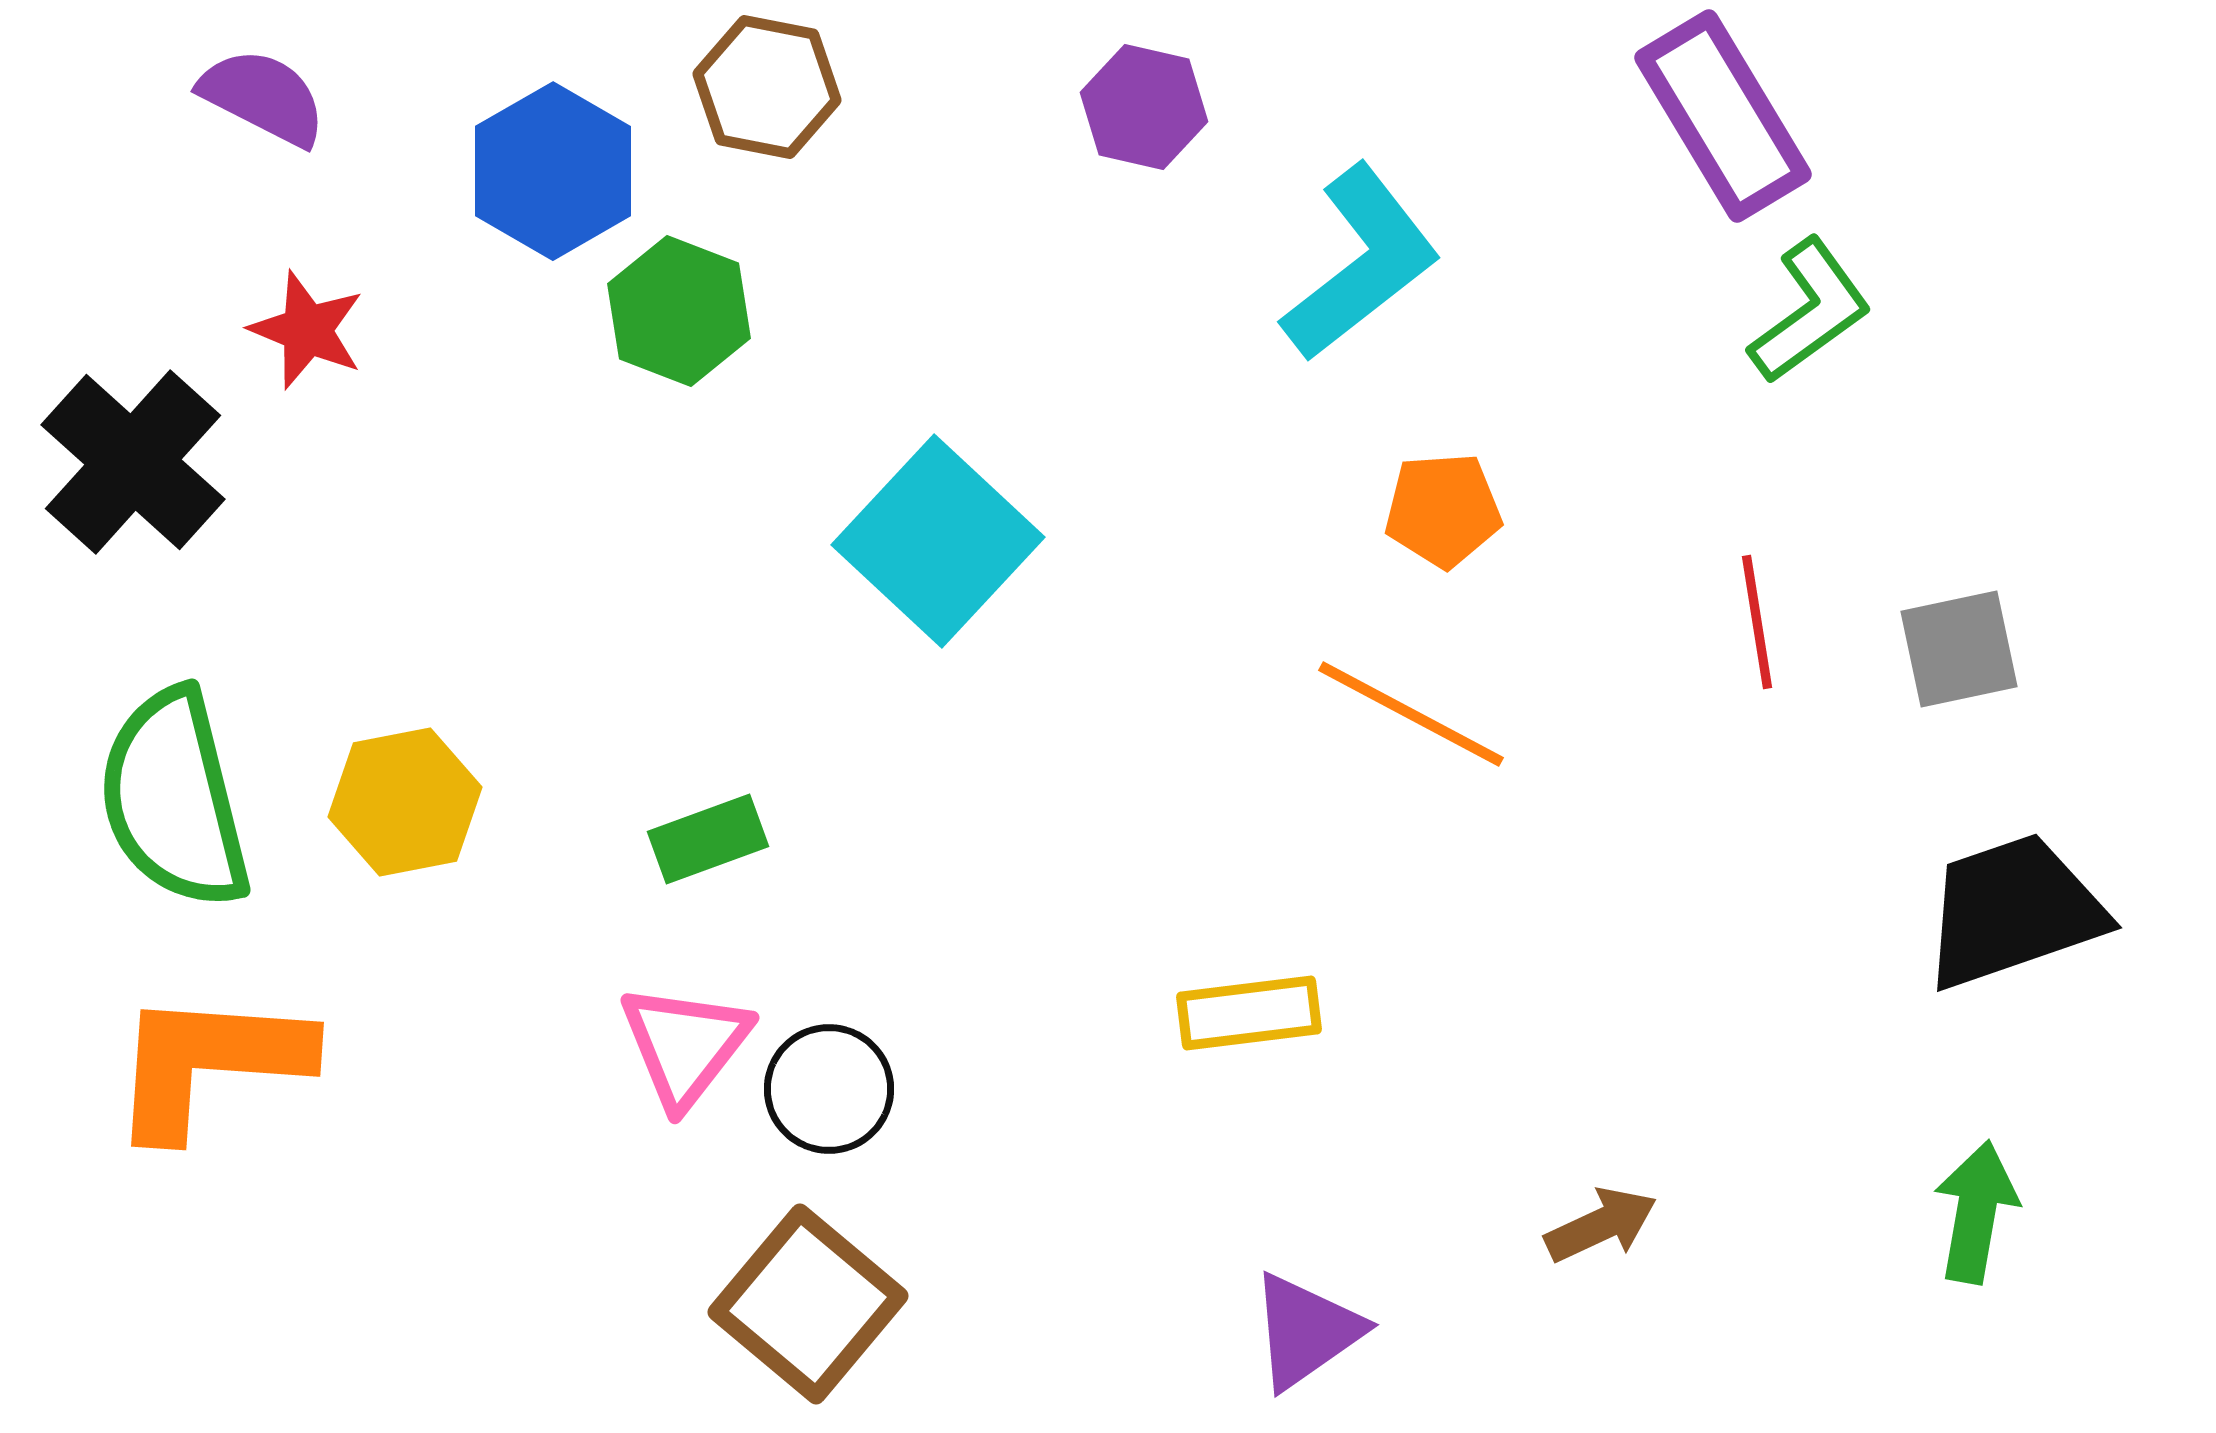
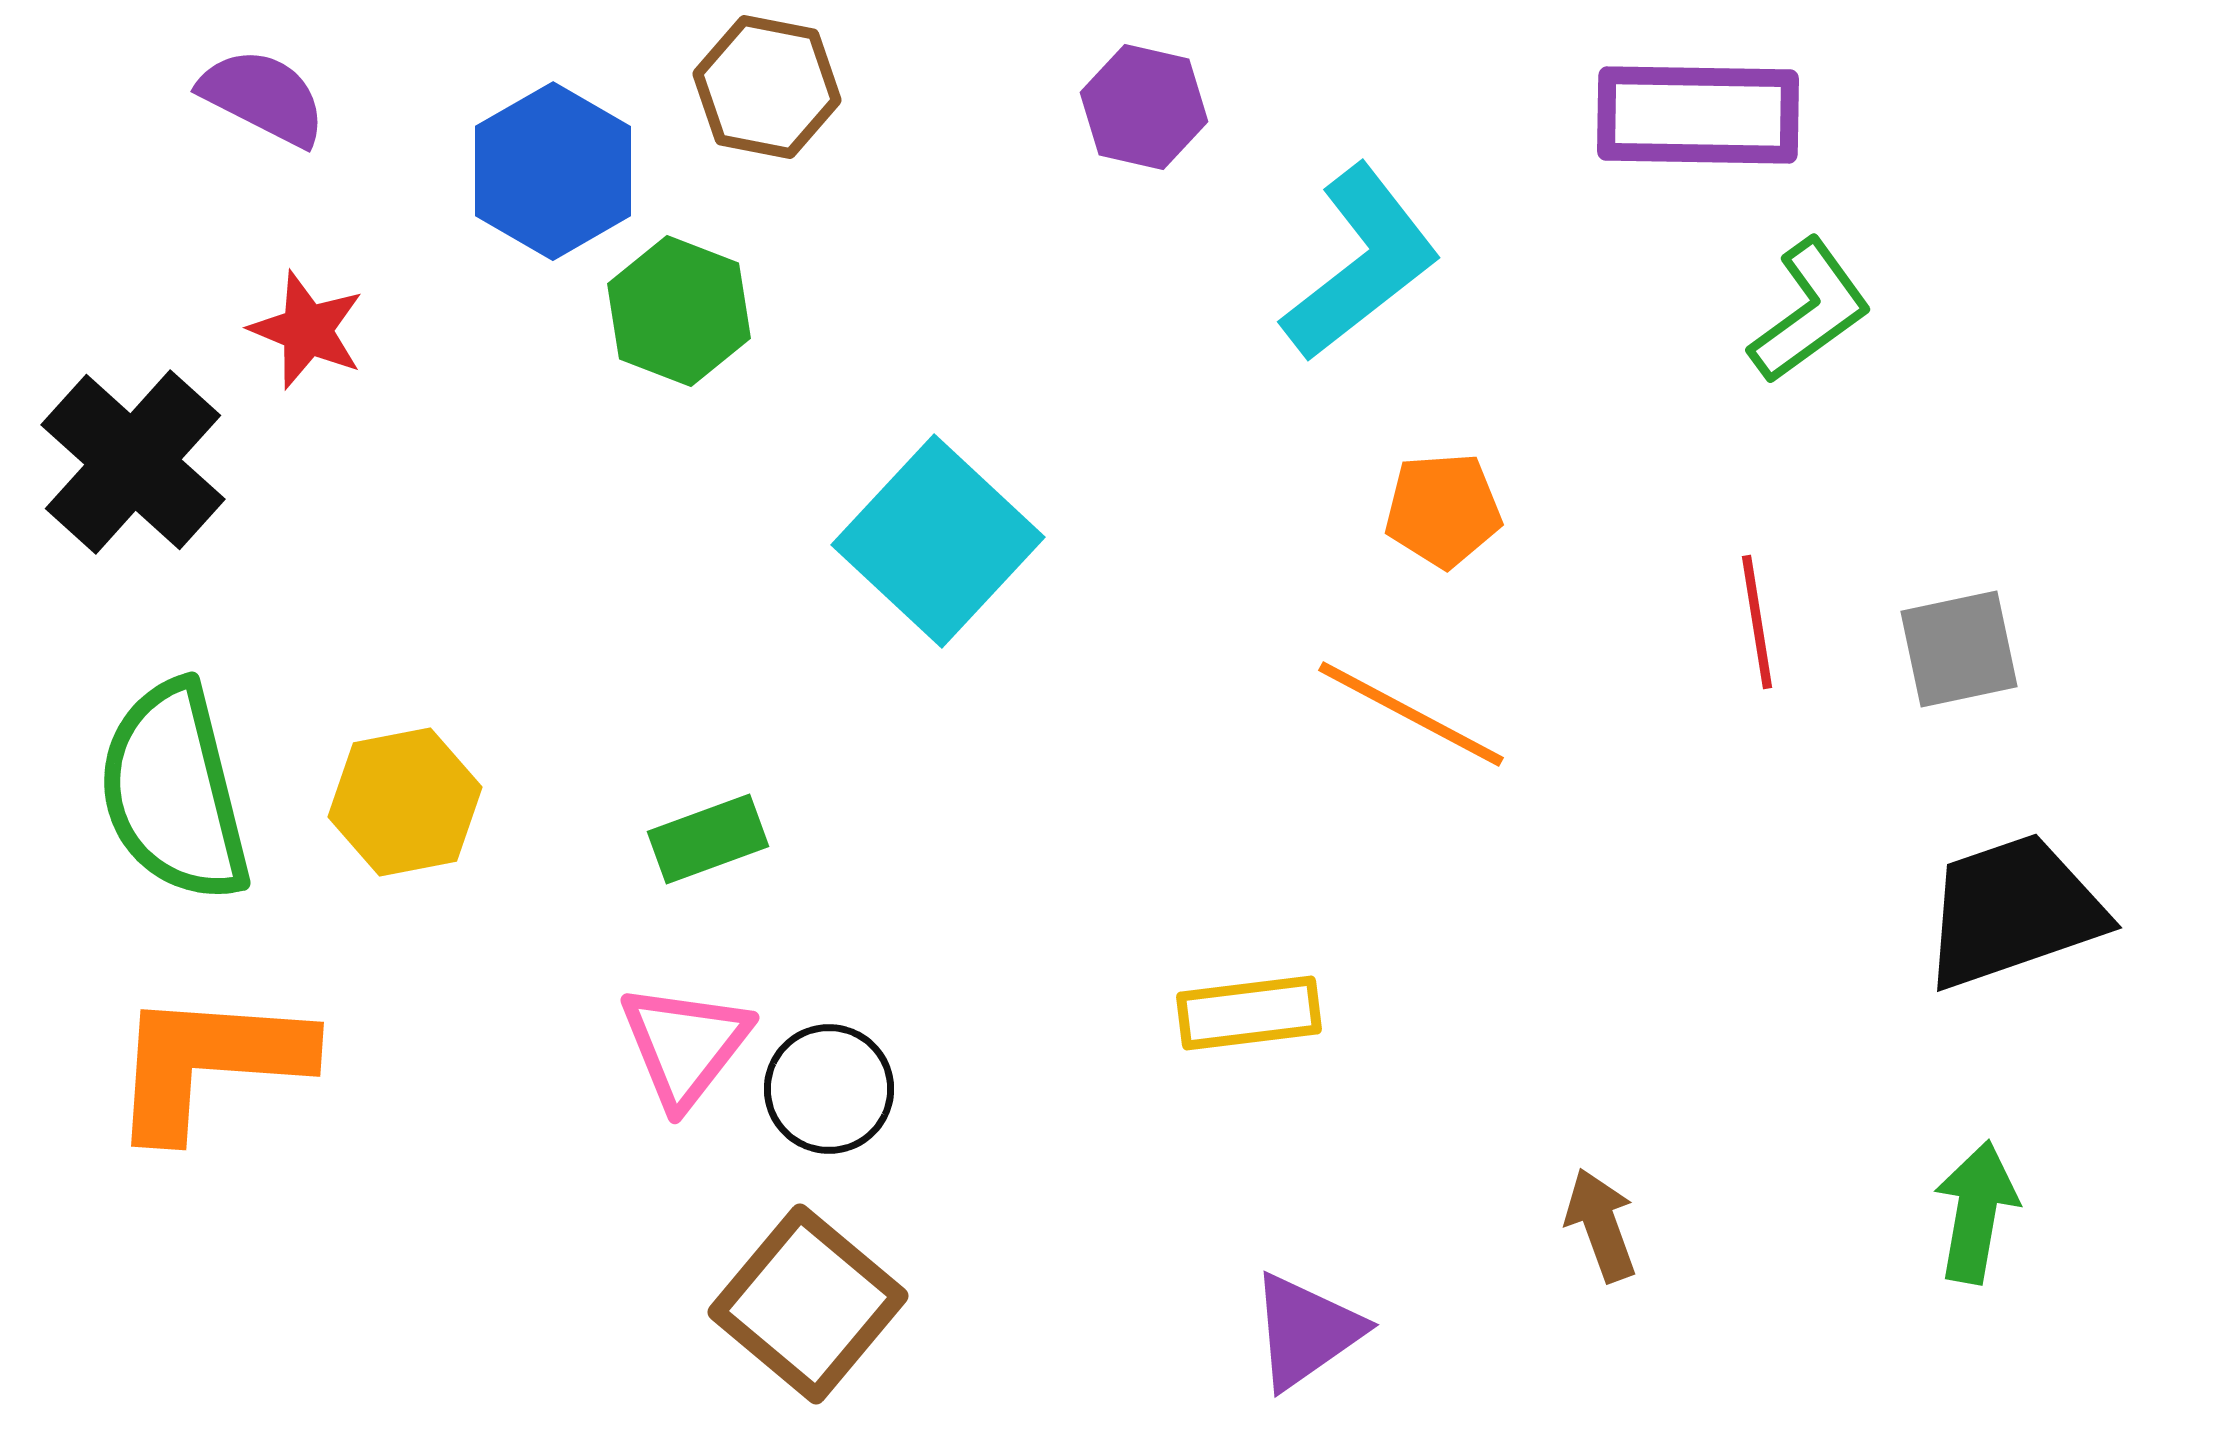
purple rectangle: moved 25 px left, 1 px up; rotated 58 degrees counterclockwise
green semicircle: moved 7 px up
brown arrow: rotated 85 degrees counterclockwise
